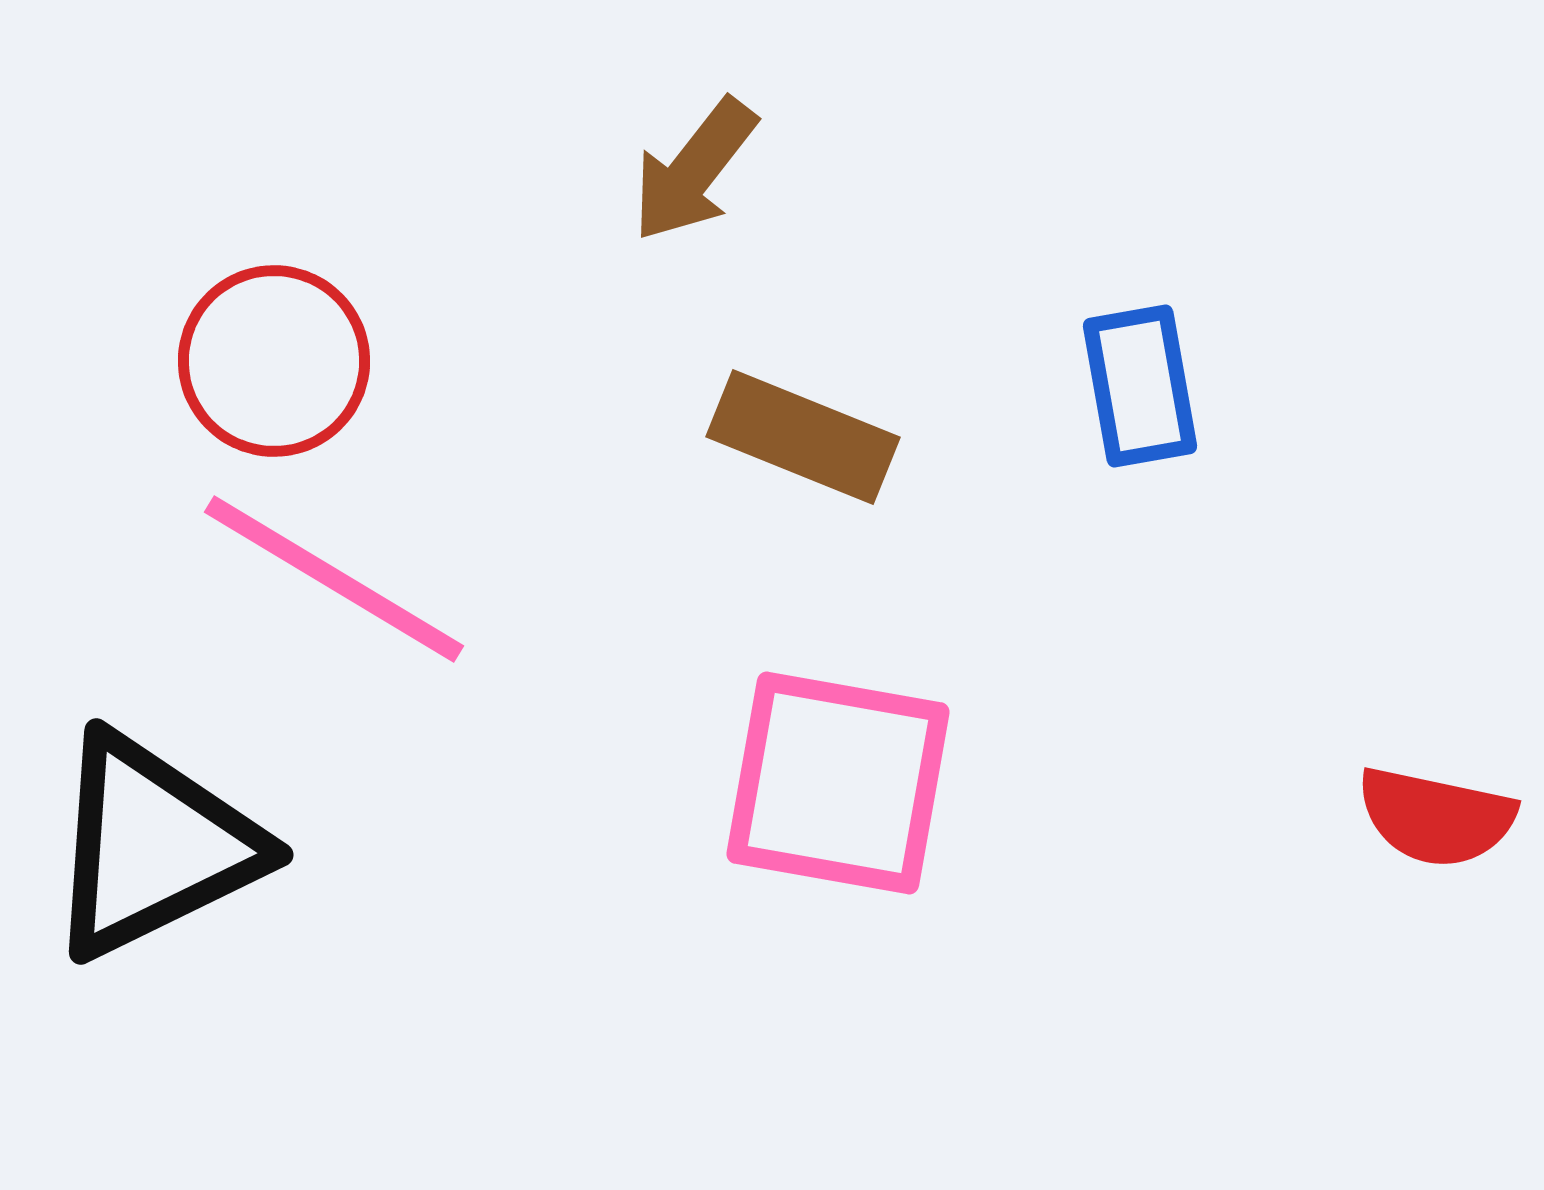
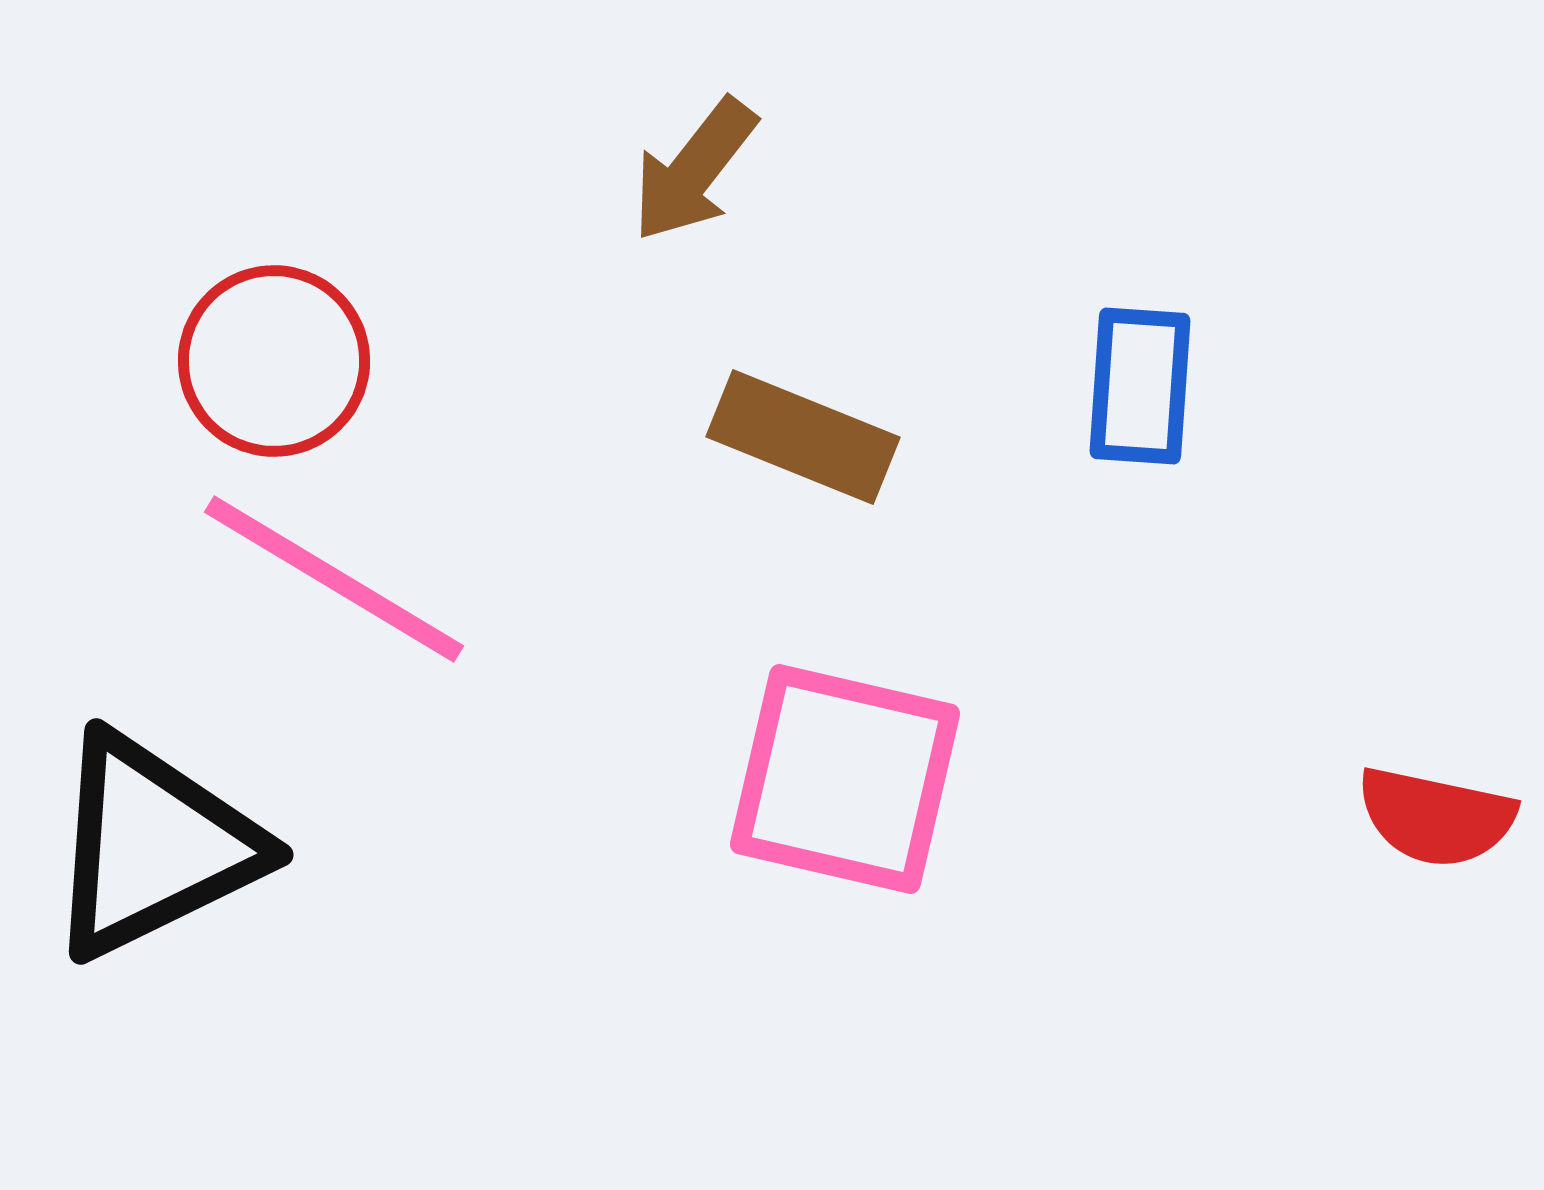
blue rectangle: rotated 14 degrees clockwise
pink square: moved 7 px right, 4 px up; rotated 3 degrees clockwise
